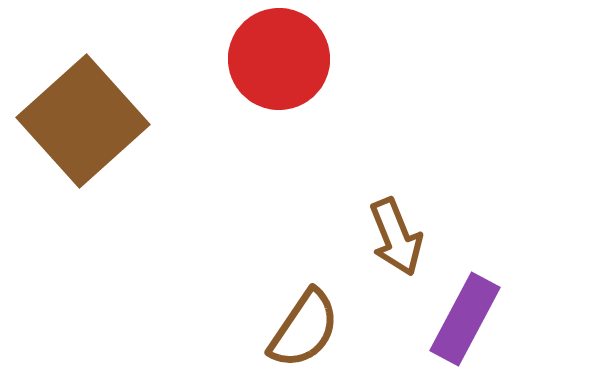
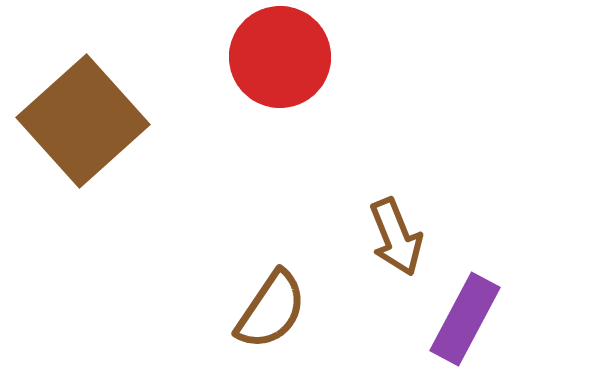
red circle: moved 1 px right, 2 px up
brown semicircle: moved 33 px left, 19 px up
